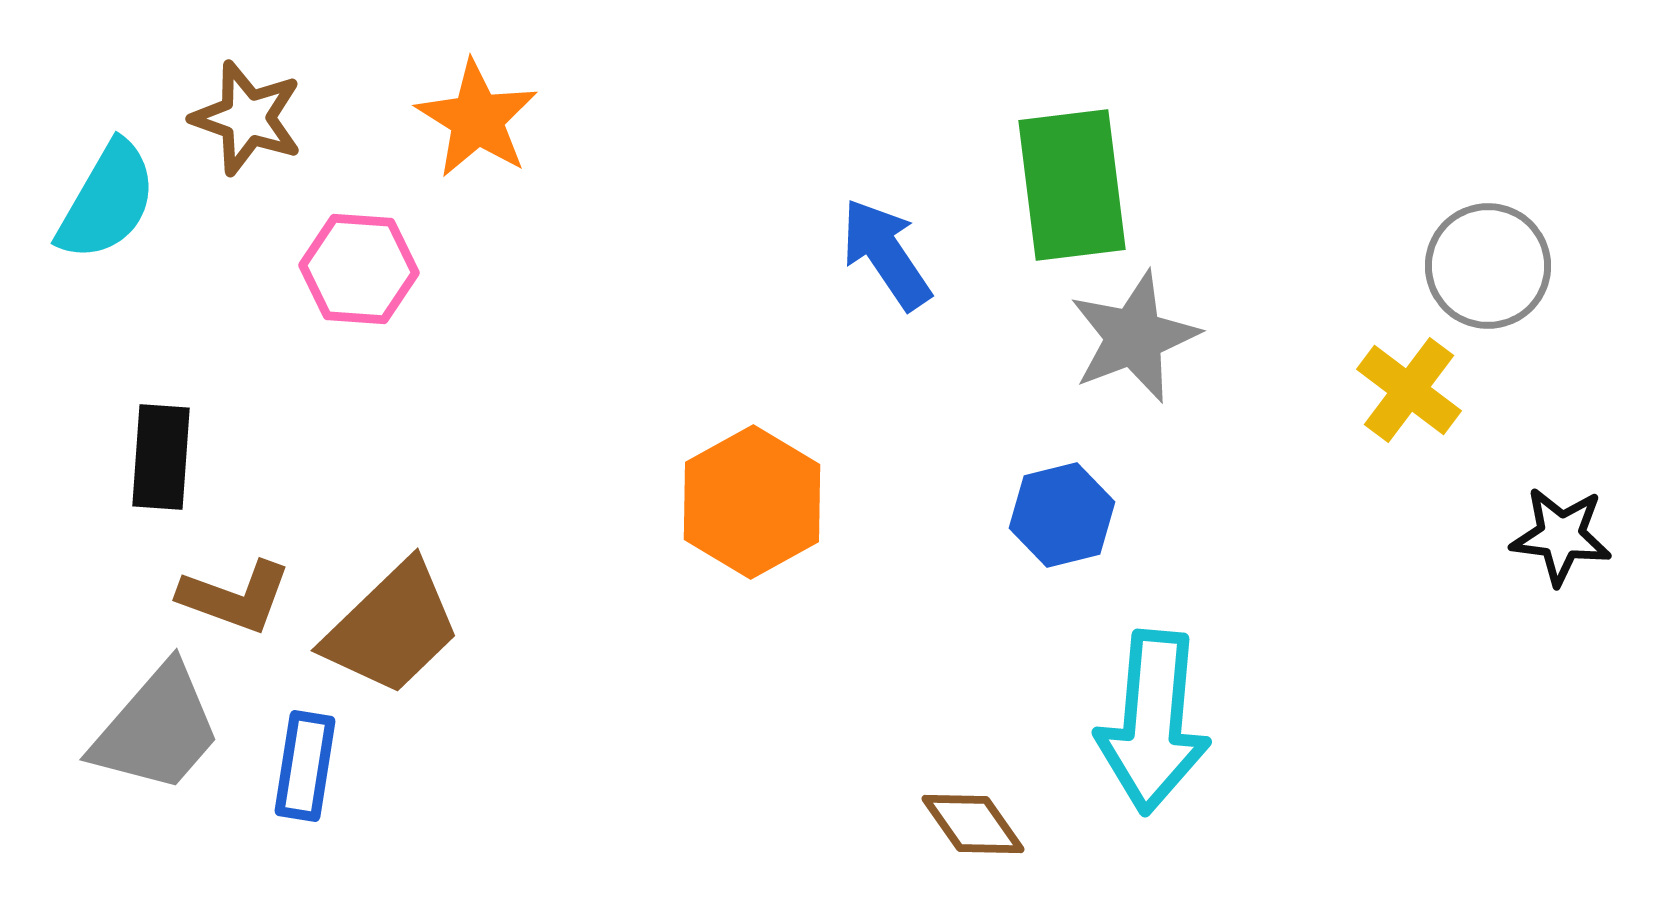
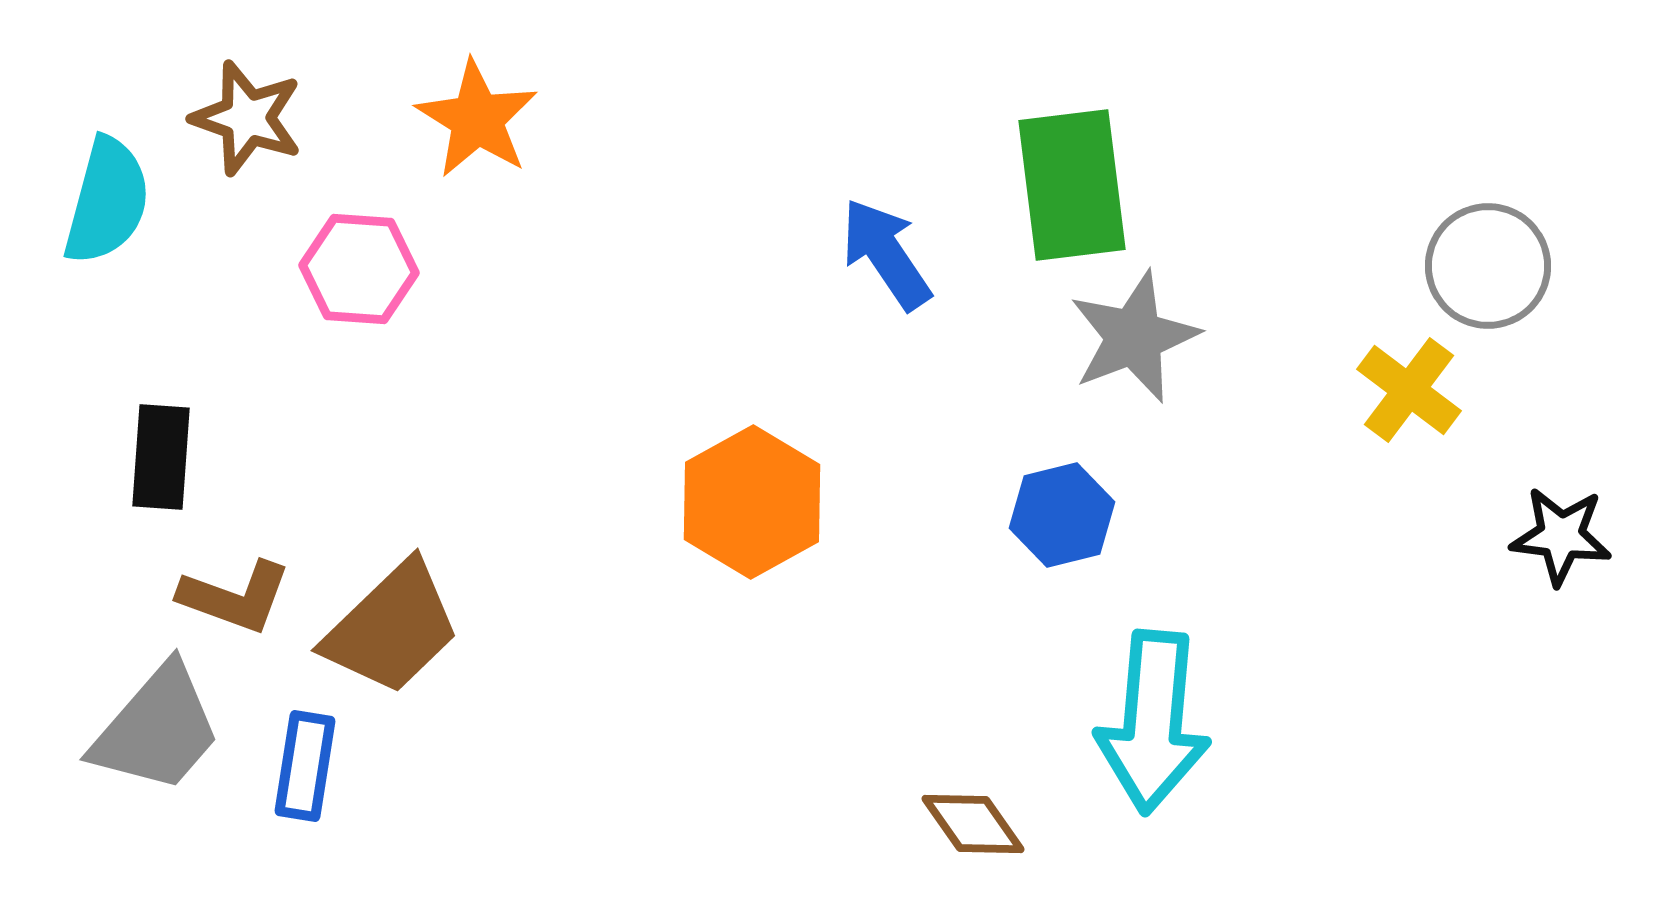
cyan semicircle: rotated 15 degrees counterclockwise
